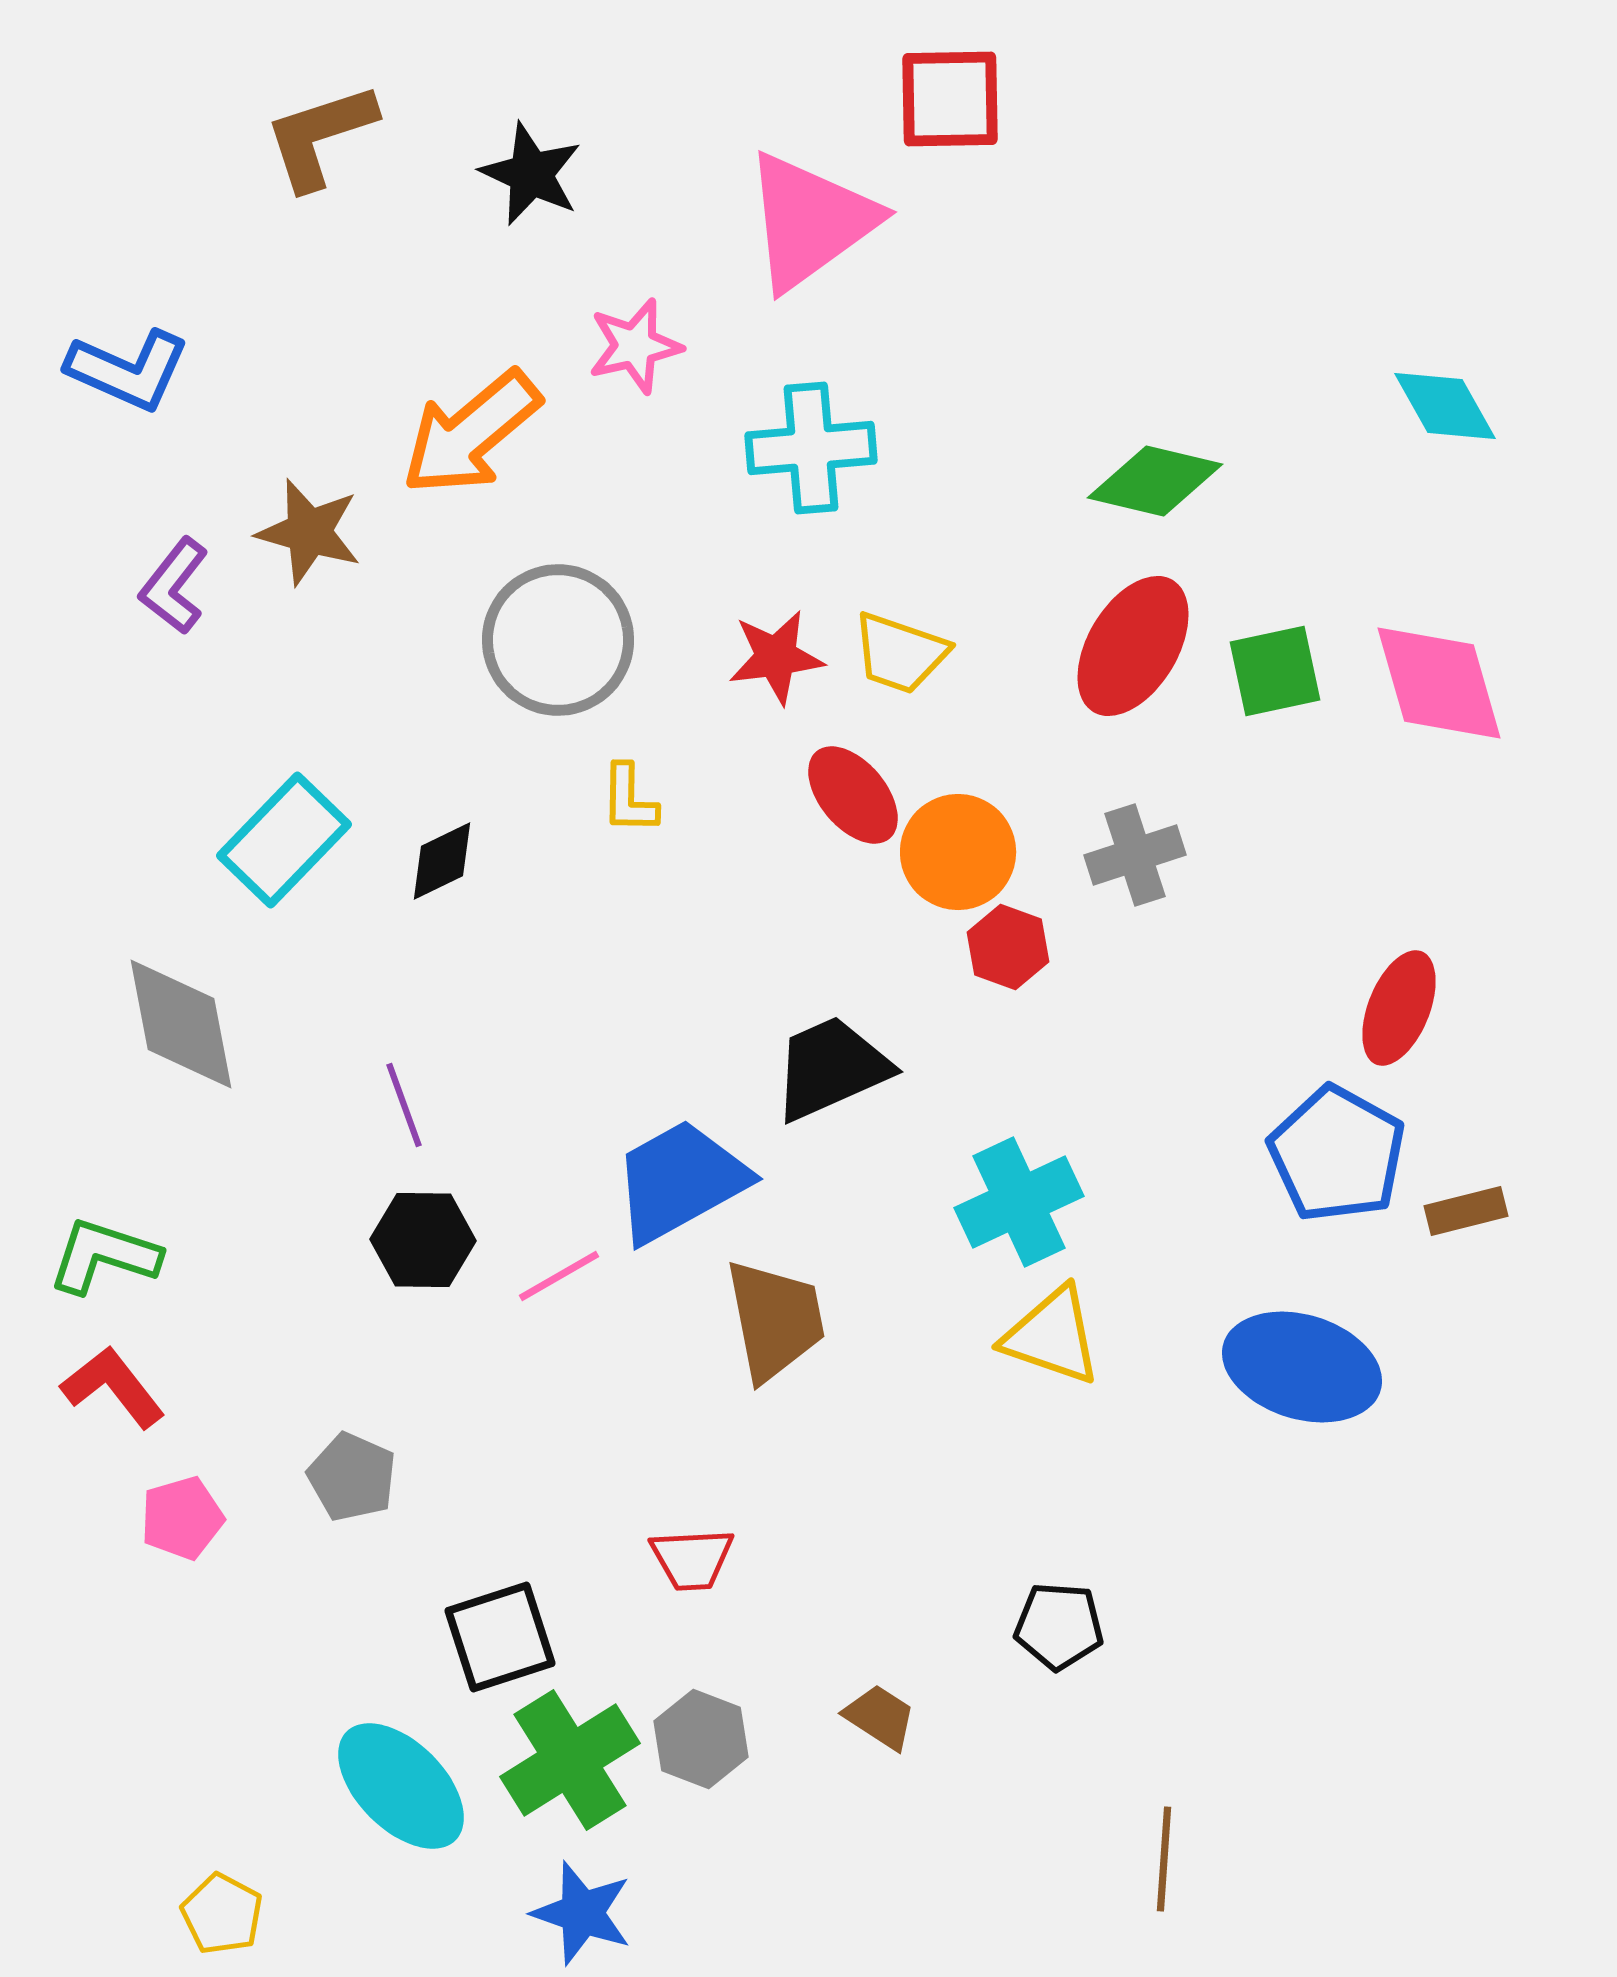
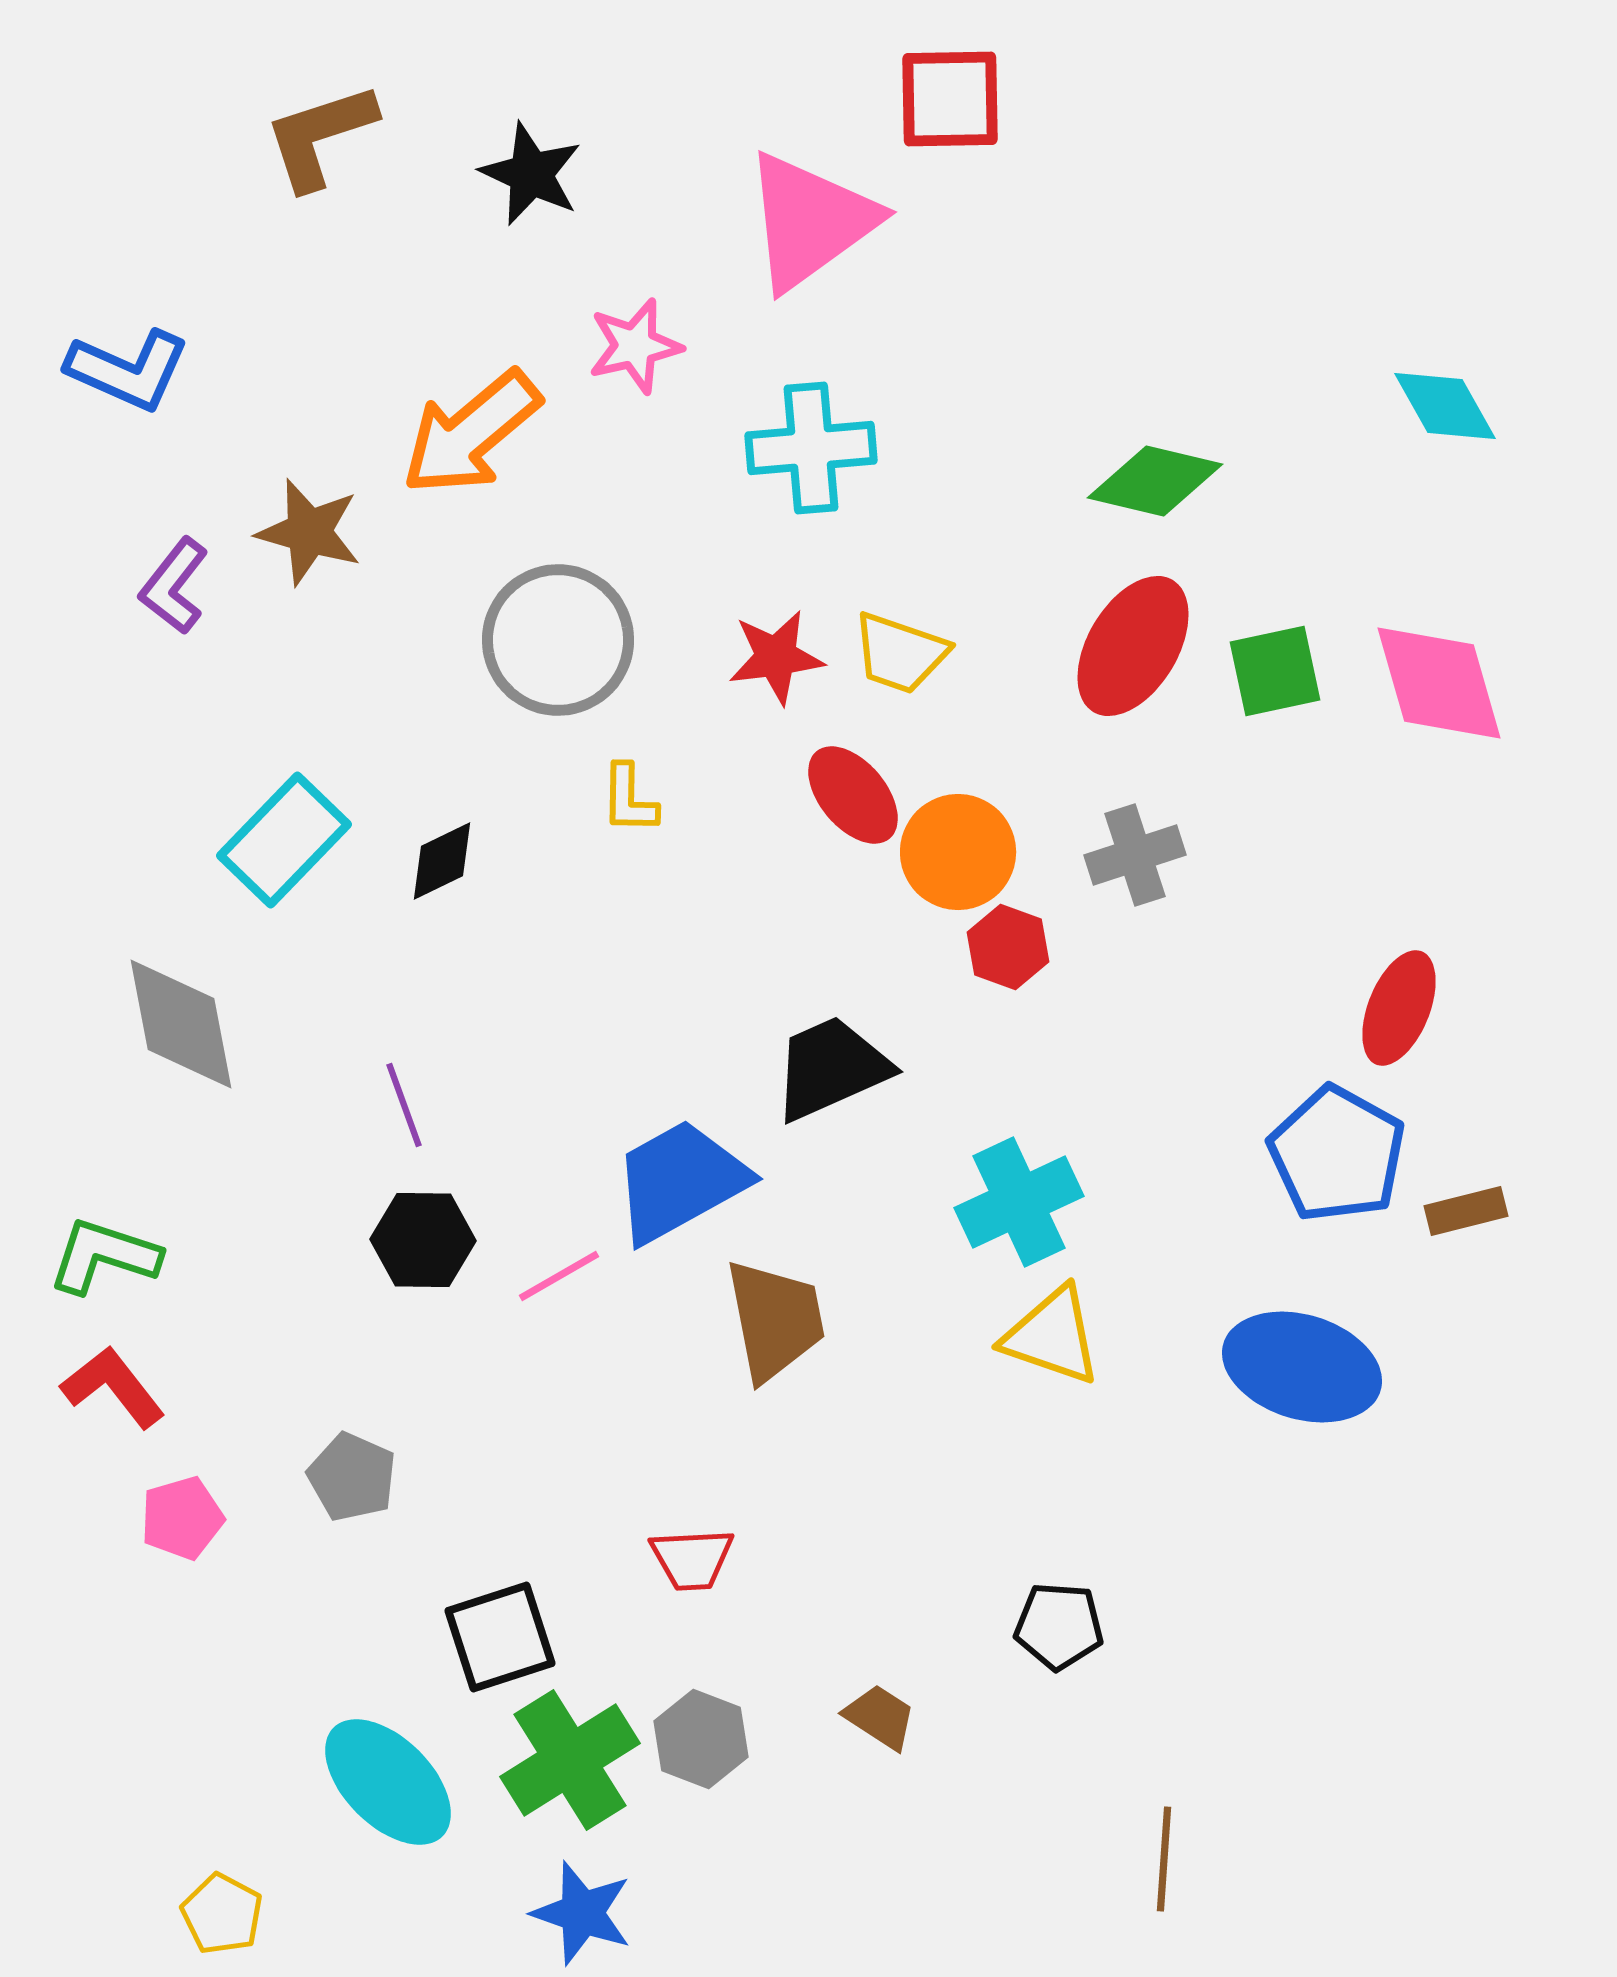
cyan ellipse at (401, 1786): moved 13 px left, 4 px up
